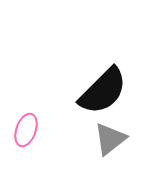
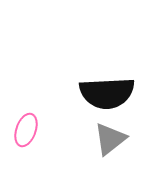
black semicircle: moved 4 px right, 2 px down; rotated 42 degrees clockwise
